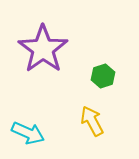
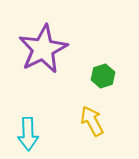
purple star: rotated 9 degrees clockwise
cyan arrow: moved 1 px down; rotated 64 degrees clockwise
